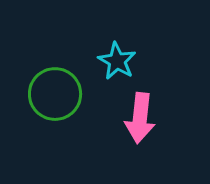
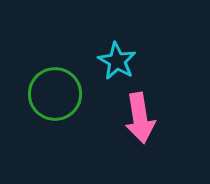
pink arrow: rotated 15 degrees counterclockwise
